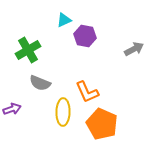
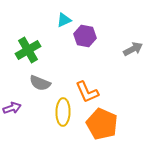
gray arrow: moved 1 px left
purple arrow: moved 1 px up
